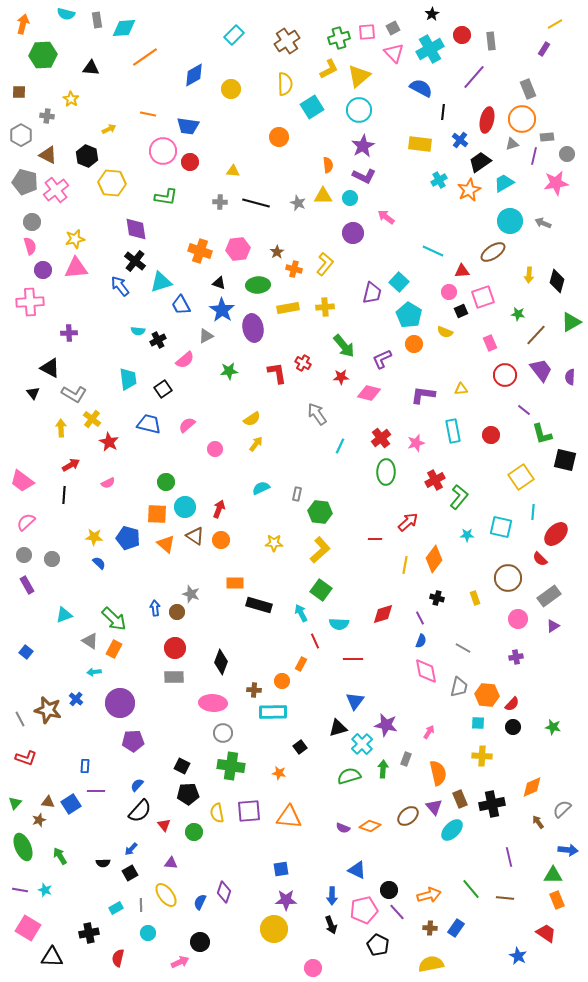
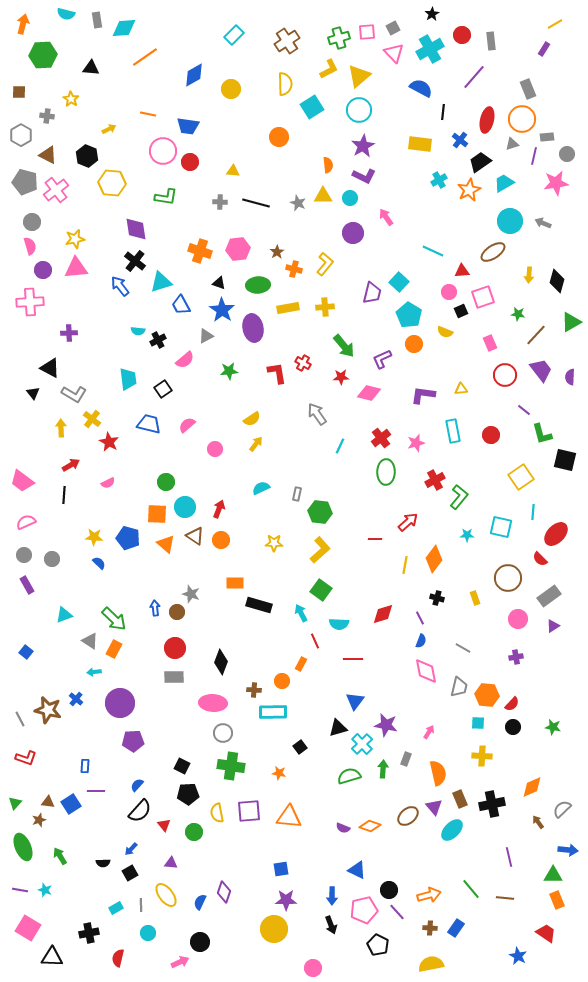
pink arrow at (386, 217): rotated 18 degrees clockwise
pink semicircle at (26, 522): rotated 18 degrees clockwise
